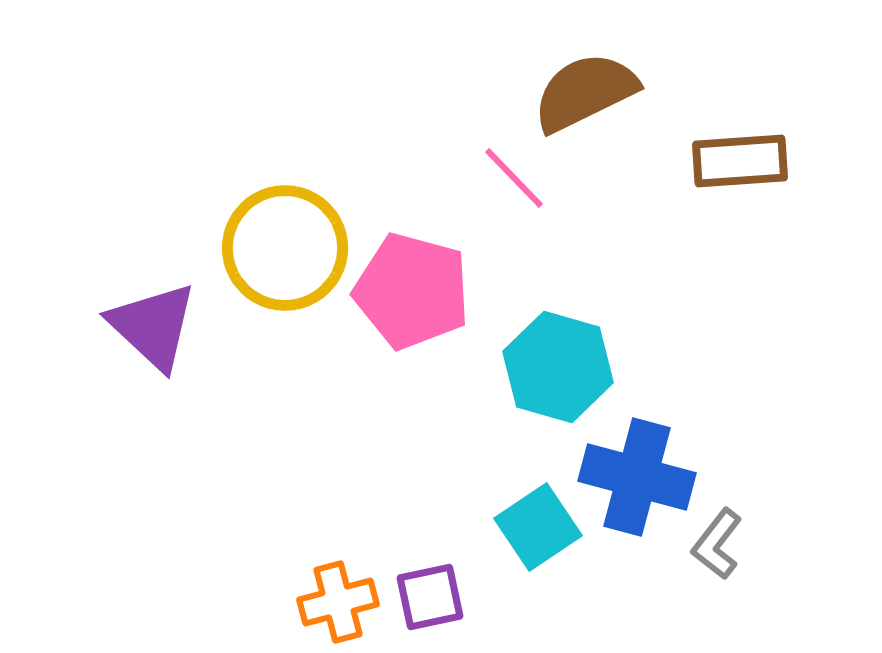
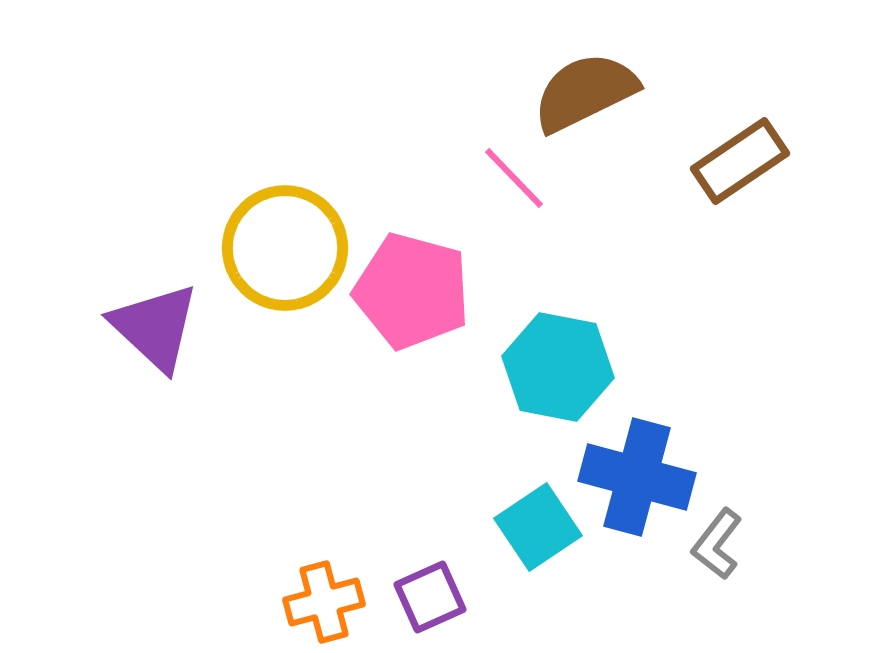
brown rectangle: rotated 30 degrees counterclockwise
purple triangle: moved 2 px right, 1 px down
cyan hexagon: rotated 5 degrees counterclockwise
purple square: rotated 12 degrees counterclockwise
orange cross: moved 14 px left
